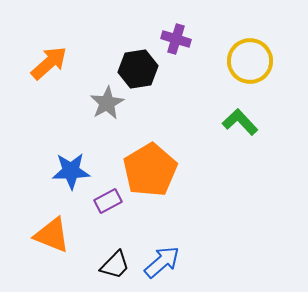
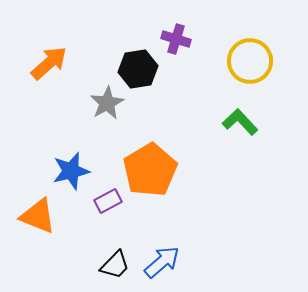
blue star: rotated 12 degrees counterclockwise
orange triangle: moved 14 px left, 19 px up
